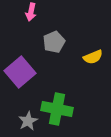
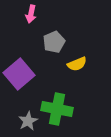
pink arrow: moved 2 px down
yellow semicircle: moved 16 px left, 7 px down
purple square: moved 1 px left, 2 px down
